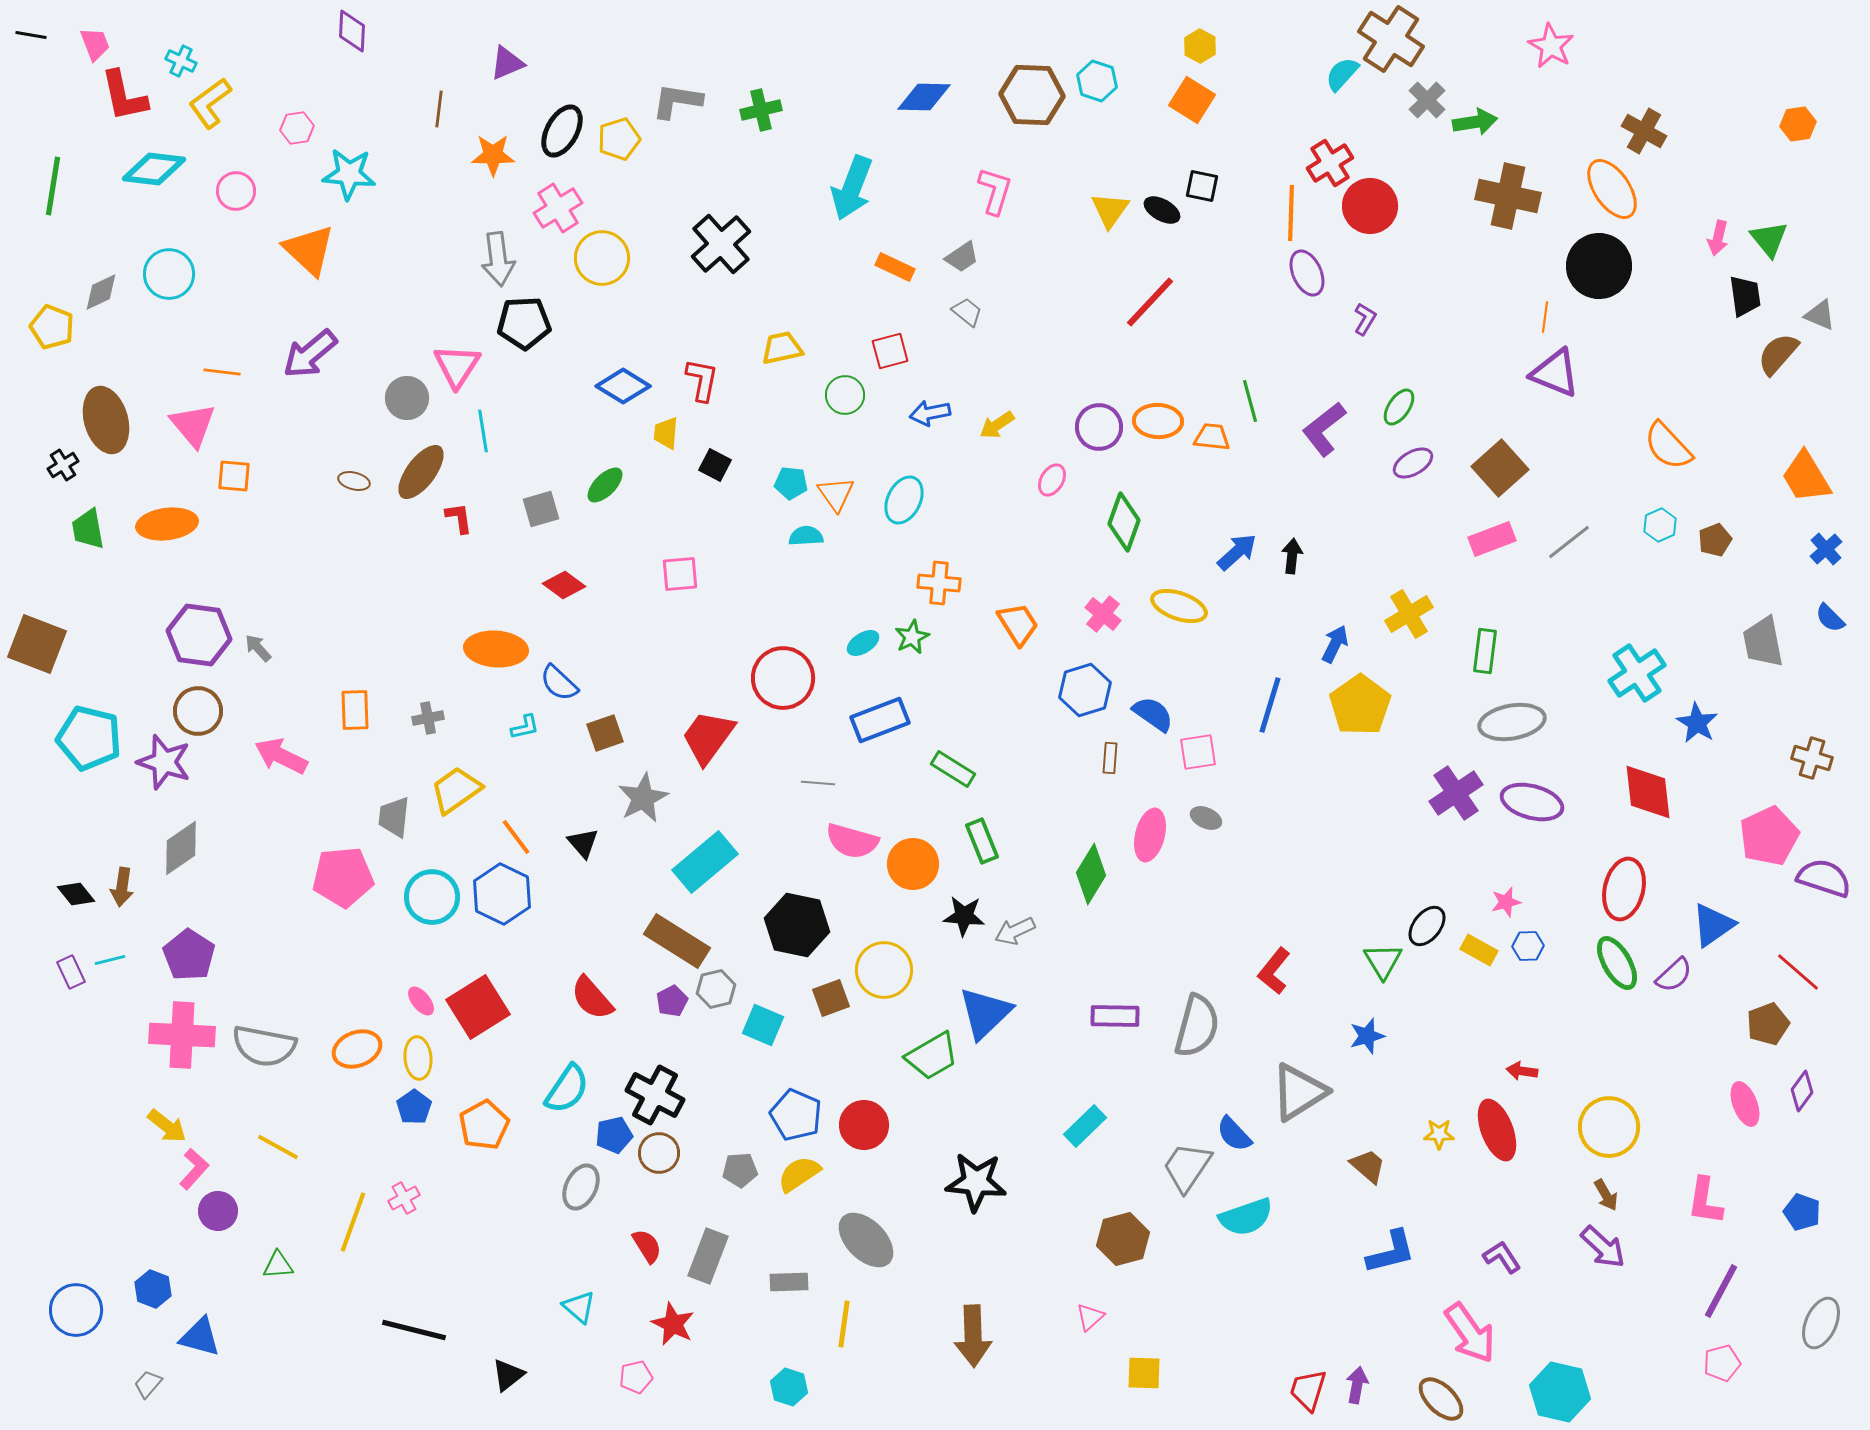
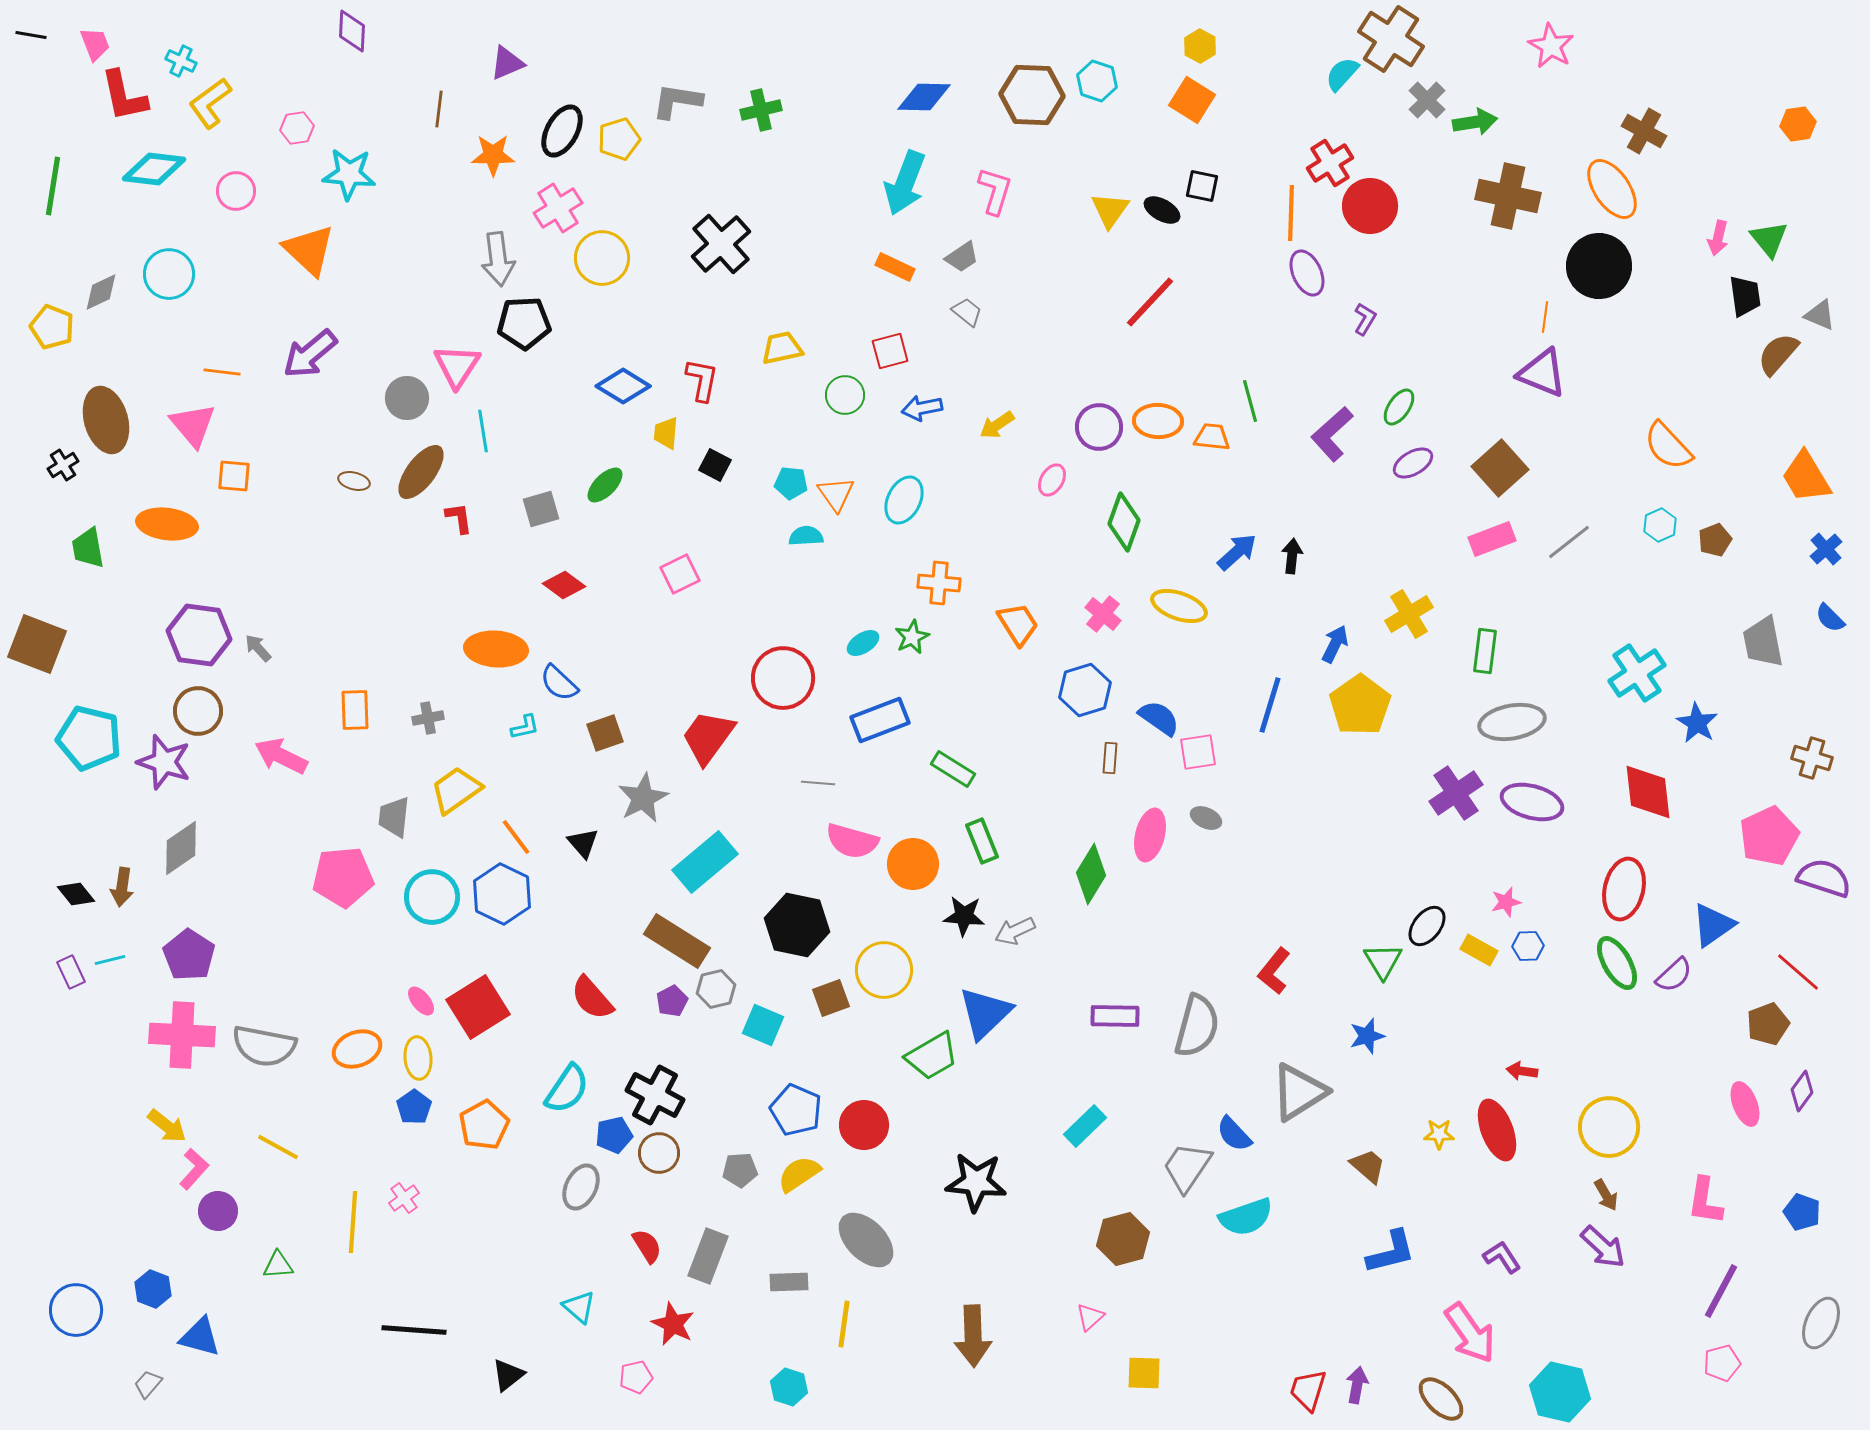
cyan arrow at (852, 188): moved 53 px right, 5 px up
purple triangle at (1555, 373): moved 13 px left
blue arrow at (930, 413): moved 8 px left, 5 px up
purple L-shape at (1324, 429): moved 8 px right, 5 px down; rotated 4 degrees counterclockwise
orange ellipse at (167, 524): rotated 14 degrees clockwise
green trapezoid at (88, 529): moved 19 px down
pink square at (680, 574): rotated 21 degrees counterclockwise
blue semicircle at (1153, 714): moved 6 px right, 4 px down
blue pentagon at (796, 1115): moved 5 px up
pink cross at (404, 1198): rotated 8 degrees counterclockwise
yellow line at (353, 1222): rotated 16 degrees counterclockwise
black line at (414, 1330): rotated 10 degrees counterclockwise
